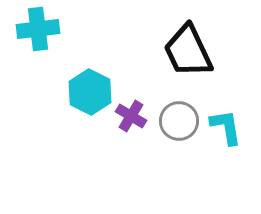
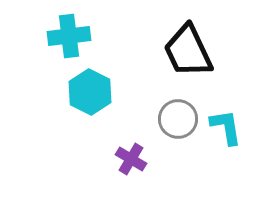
cyan cross: moved 31 px right, 7 px down
purple cross: moved 43 px down
gray circle: moved 1 px left, 2 px up
